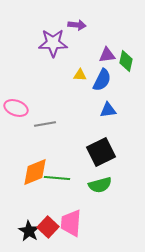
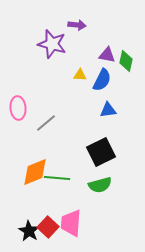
purple star: moved 1 px left, 1 px down; rotated 16 degrees clockwise
purple triangle: rotated 18 degrees clockwise
pink ellipse: moved 2 px right; rotated 65 degrees clockwise
gray line: moved 1 px right, 1 px up; rotated 30 degrees counterclockwise
